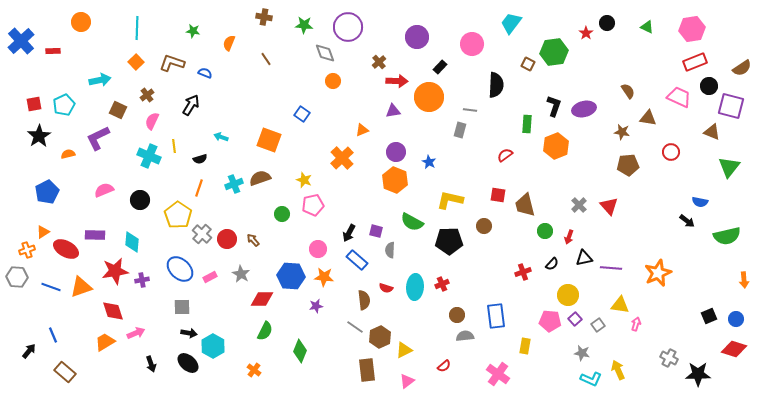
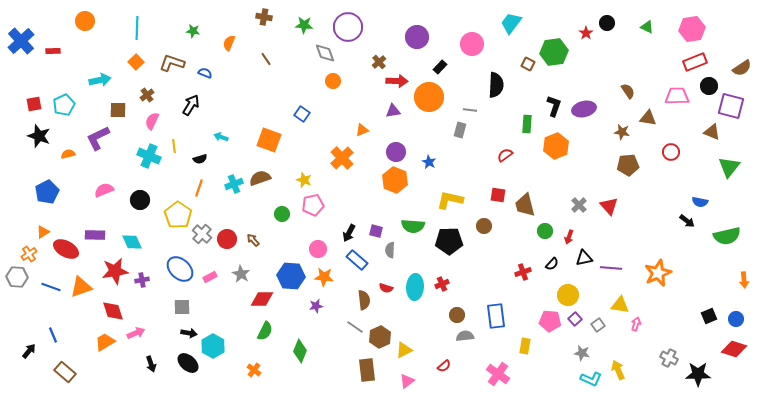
orange circle at (81, 22): moved 4 px right, 1 px up
pink trapezoid at (679, 97): moved 2 px left, 1 px up; rotated 25 degrees counterclockwise
brown square at (118, 110): rotated 24 degrees counterclockwise
black star at (39, 136): rotated 20 degrees counterclockwise
green semicircle at (412, 222): moved 1 px right, 4 px down; rotated 25 degrees counterclockwise
cyan diamond at (132, 242): rotated 30 degrees counterclockwise
orange cross at (27, 250): moved 2 px right, 4 px down; rotated 14 degrees counterclockwise
